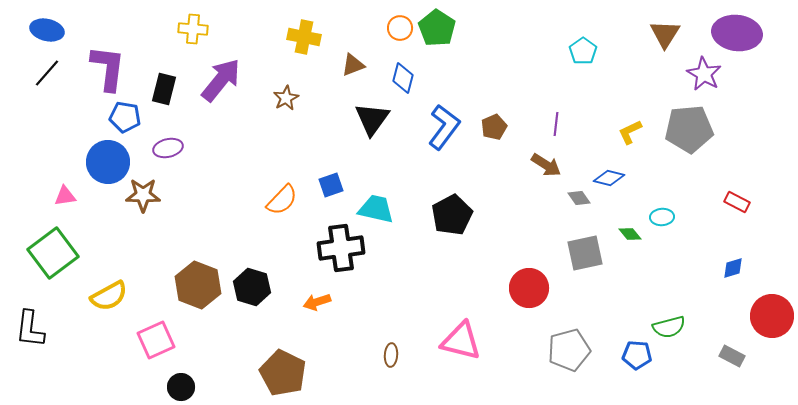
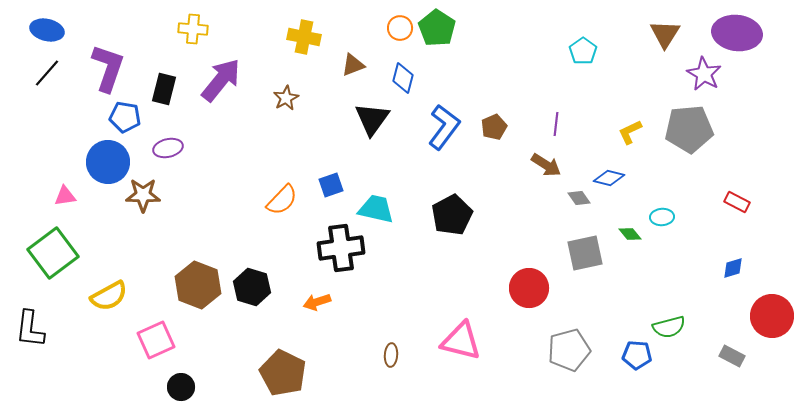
purple L-shape at (108, 68): rotated 12 degrees clockwise
